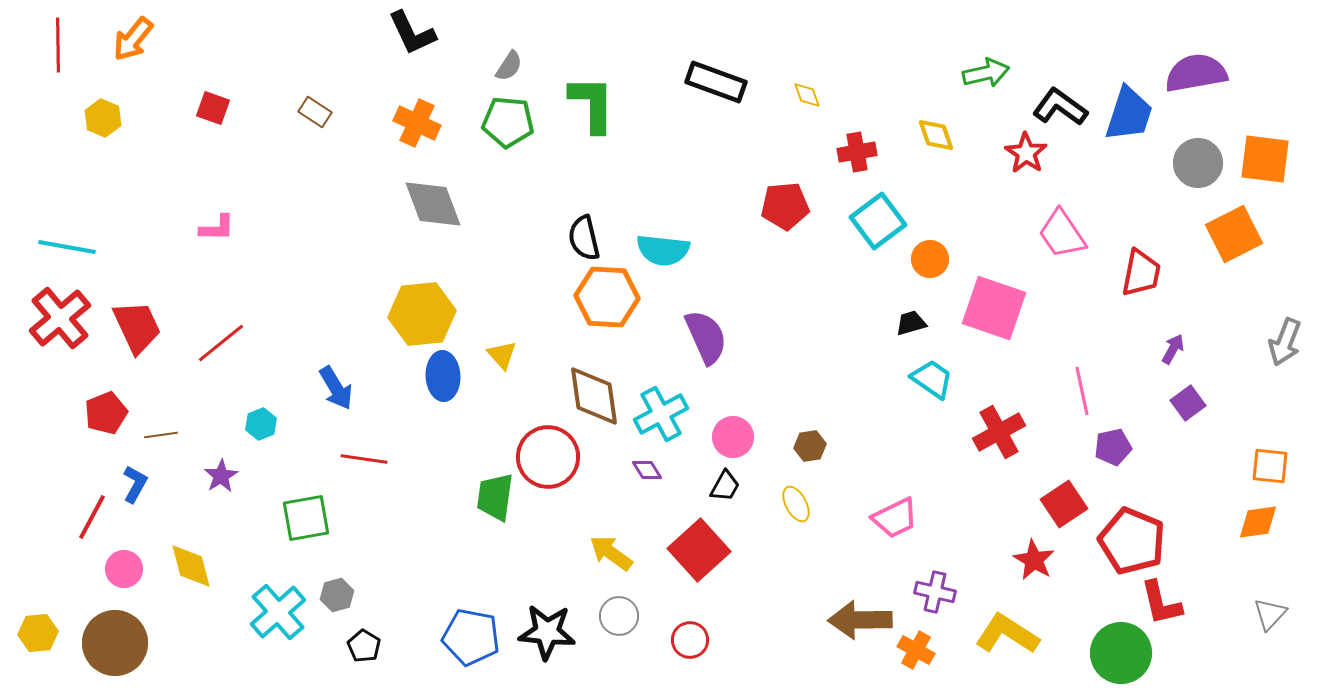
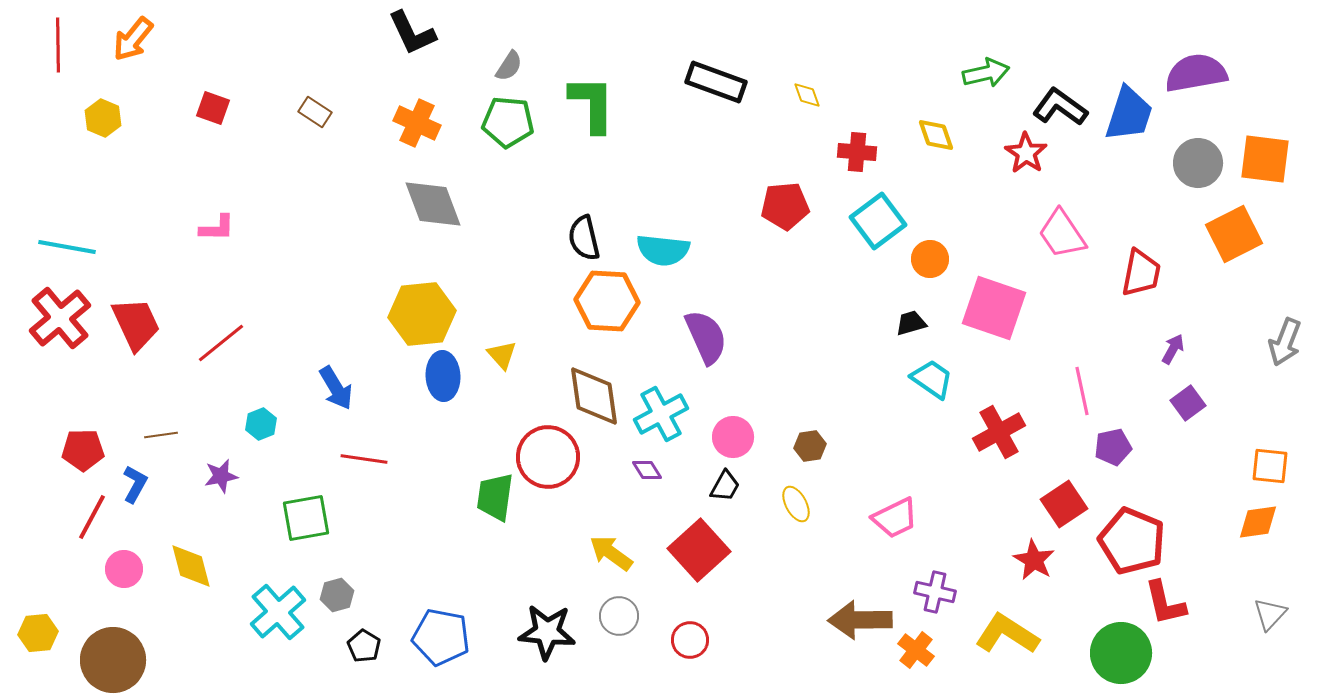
red cross at (857, 152): rotated 15 degrees clockwise
orange hexagon at (607, 297): moved 4 px down
red trapezoid at (137, 327): moved 1 px left, 3 px up
red pentagon at (106, 413): moved 23 px left, 37 px down; rotated 21 degrees clockwise
purple star at (221, 476): rotated 20 degrees clockwise
red L-shape at (1161, 603): moved 4 px right
blue pentagon at (471, 637): moved 30 px left
brown circle at (115, 643): moved 2 px left, 17 px down
orange cross at (916, 650): rotated 9 degrees clockwise
